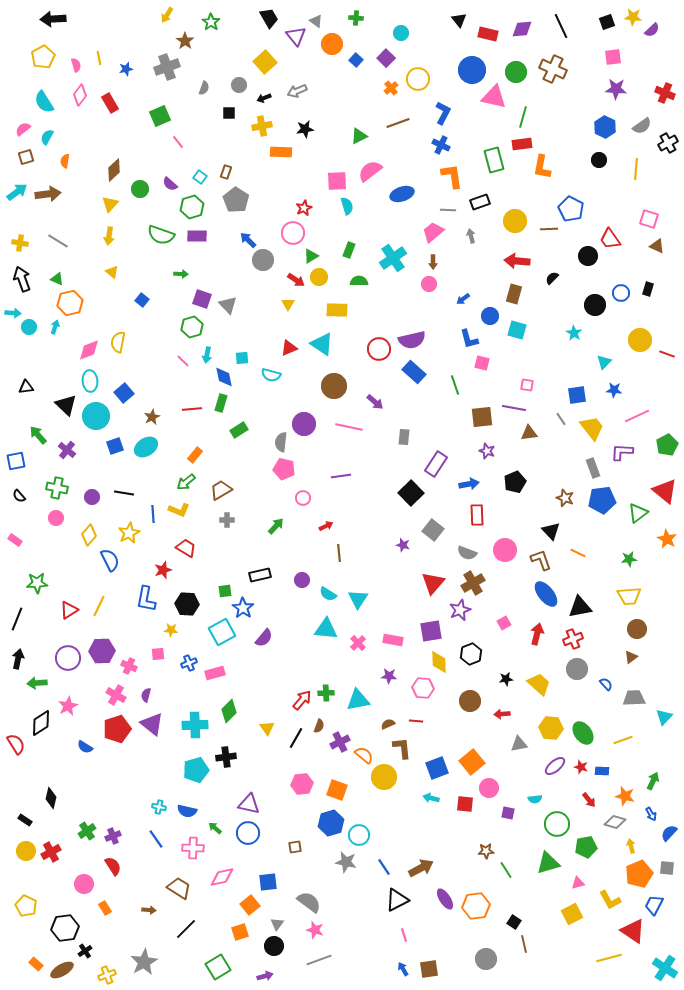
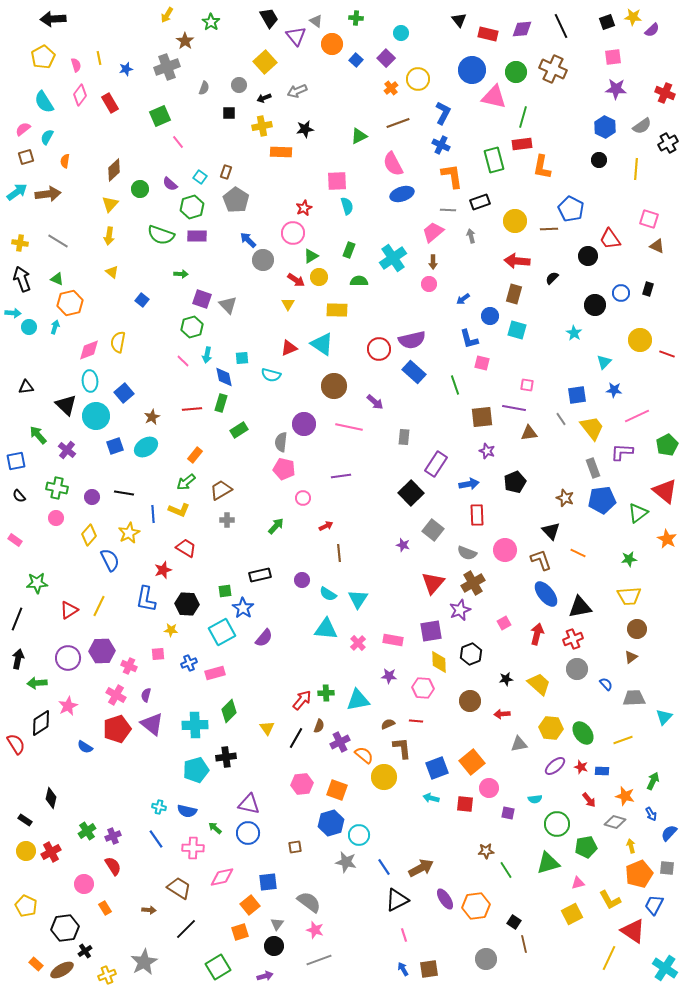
pink semicircle at (370, 171): moved 23 px right, 7 px up; rotated 80 degrees counterclockwise
yellow line at (609, 958): rotated 50 degrees counterclockwise
